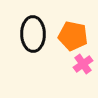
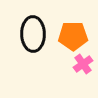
orange pentagon: rotated 12 degrees counterclockwise
